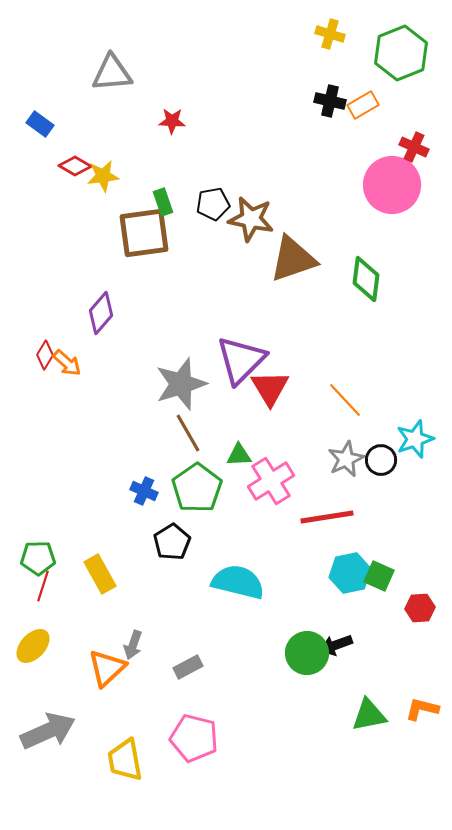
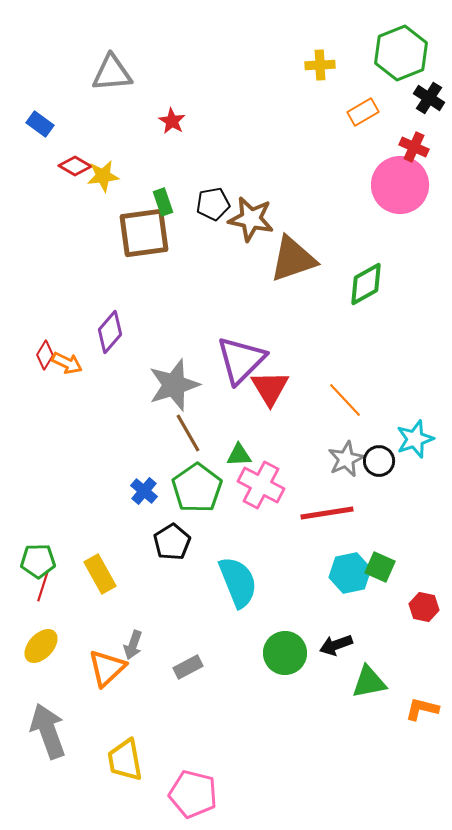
yellow cross at (330, 34): moved 10 px left, 31 px down; rotated 20 degrees counterclockwise
black cross at (330, 101): moved 99 px right, 3 px up; rotated 20 degrees clockwise
orange rectangle at (363, 105): moved 7 px down
red star at (172, 121): rotated 28 degrees clockwise
pink circle at (392, 185): moved 8 px right
green diamond at (366, 279): moved 5 px down; rotated 54 degrees clockwise
purple diamond at (101, 313): moved 9 px right, 19 px down
orange arrow at (67, 363): rotated 16 degrees counterclockwise
gray star at (181, 384): moved 7 px left, 1 px down
black circle at (381, 460): moved 2 px left, 1 px down
pink cross at (271, 481): moved 10 px left, 4 px down; rotated 30 degrees counterclockwise
blue cross at (144, 491): rotated 16 degrees clockwise
red line at (327, 517): moved 4 px up
green pentagon at (38, 558): moved 3 px down
green square at (379, 576): moved 1 px right, 9 px up
cyan semicircle at (238, 582): rotated 54 degrees clockwise
red hexagon at (420, 608): moved 4 px right, 1 px up; rotated 16 degrees clockwise
yellow ellipse at (33, 646): moved 8 px right
green circle at (307, 653): moved 22 px left
green triangle at (369, 715): moved 33 px up
gray arrow at (48, 731): rotated 86 degrees counterclockwise
pink pentagon at (194, 738): moved 1 px left, 56 px down
